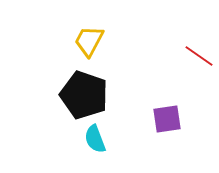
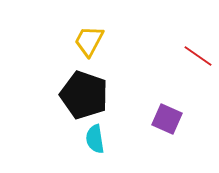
red line: moved 1 px left
purple square: rotated 32 degrees clockwise
cyan semicircle: rotated 12 degrees clockwise
